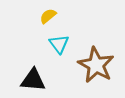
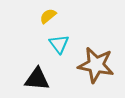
brown star: rotated 18 degrees counterclockwise
black triangle: moved 4 px right, 1 px up
